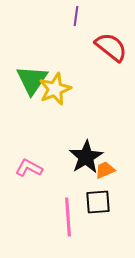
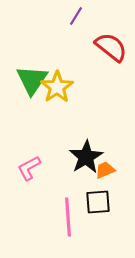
purple line: rotated 24 degrees clockwise
yellow star: moved 2 px right, 2 px up; rotated 12 degrees counterclockwise
pink L-shape: rotated 56 degrees counterclockwise
